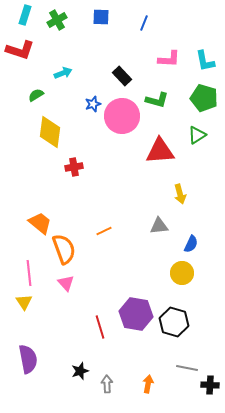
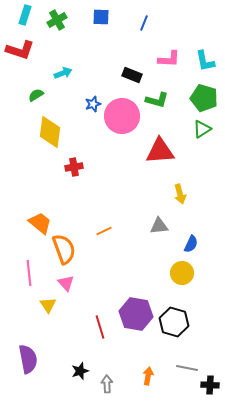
black rectangle: moved 10 px right, 1 px up; rotated 24 degrees counterclockwise
green triangle: moved 5 px right, 6 px up
yellow triangle: moved 24 px right, 3 px down
orange arrow: moved 8 px up
